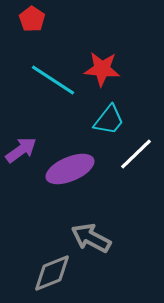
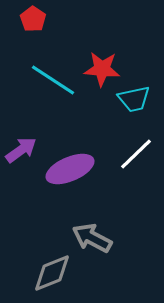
red pentagon: moved 1 px right
cyan trapezoid: moved 25 px right, 21 px up; rotated 40 degrees clockwise
gray arrow: moved 1 px right
